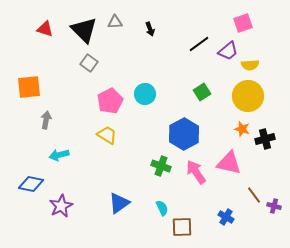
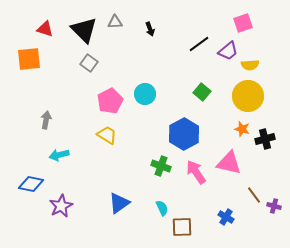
orange square: moved 28 px up
green square: rotated 18 degrees counterclockwise
